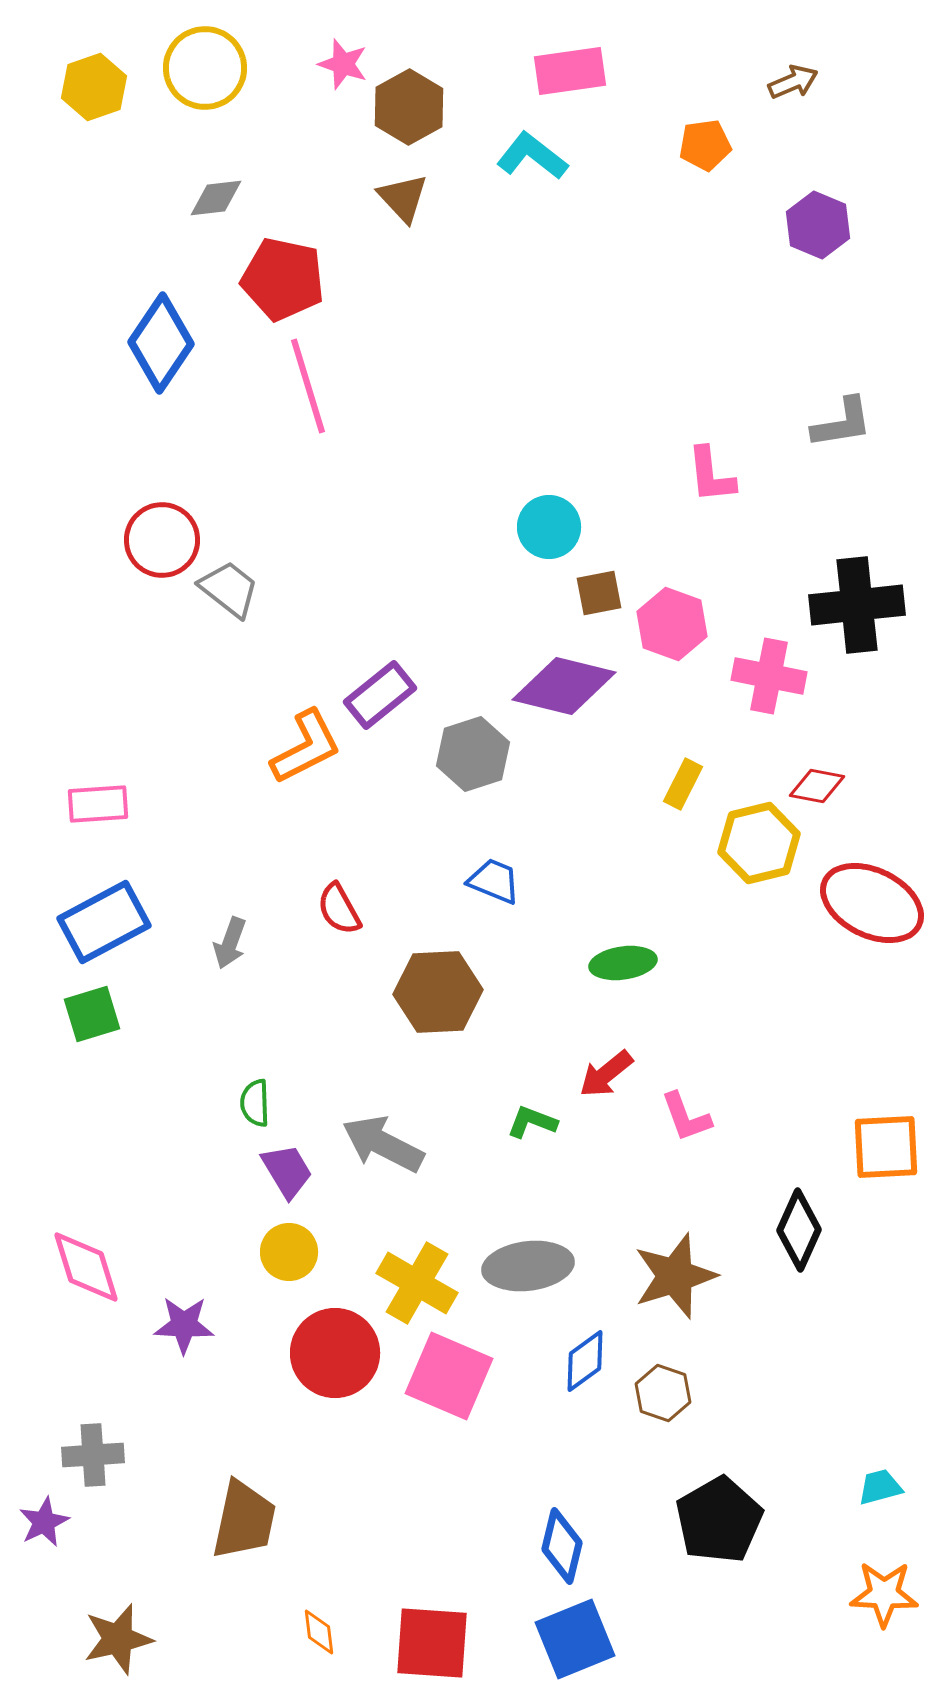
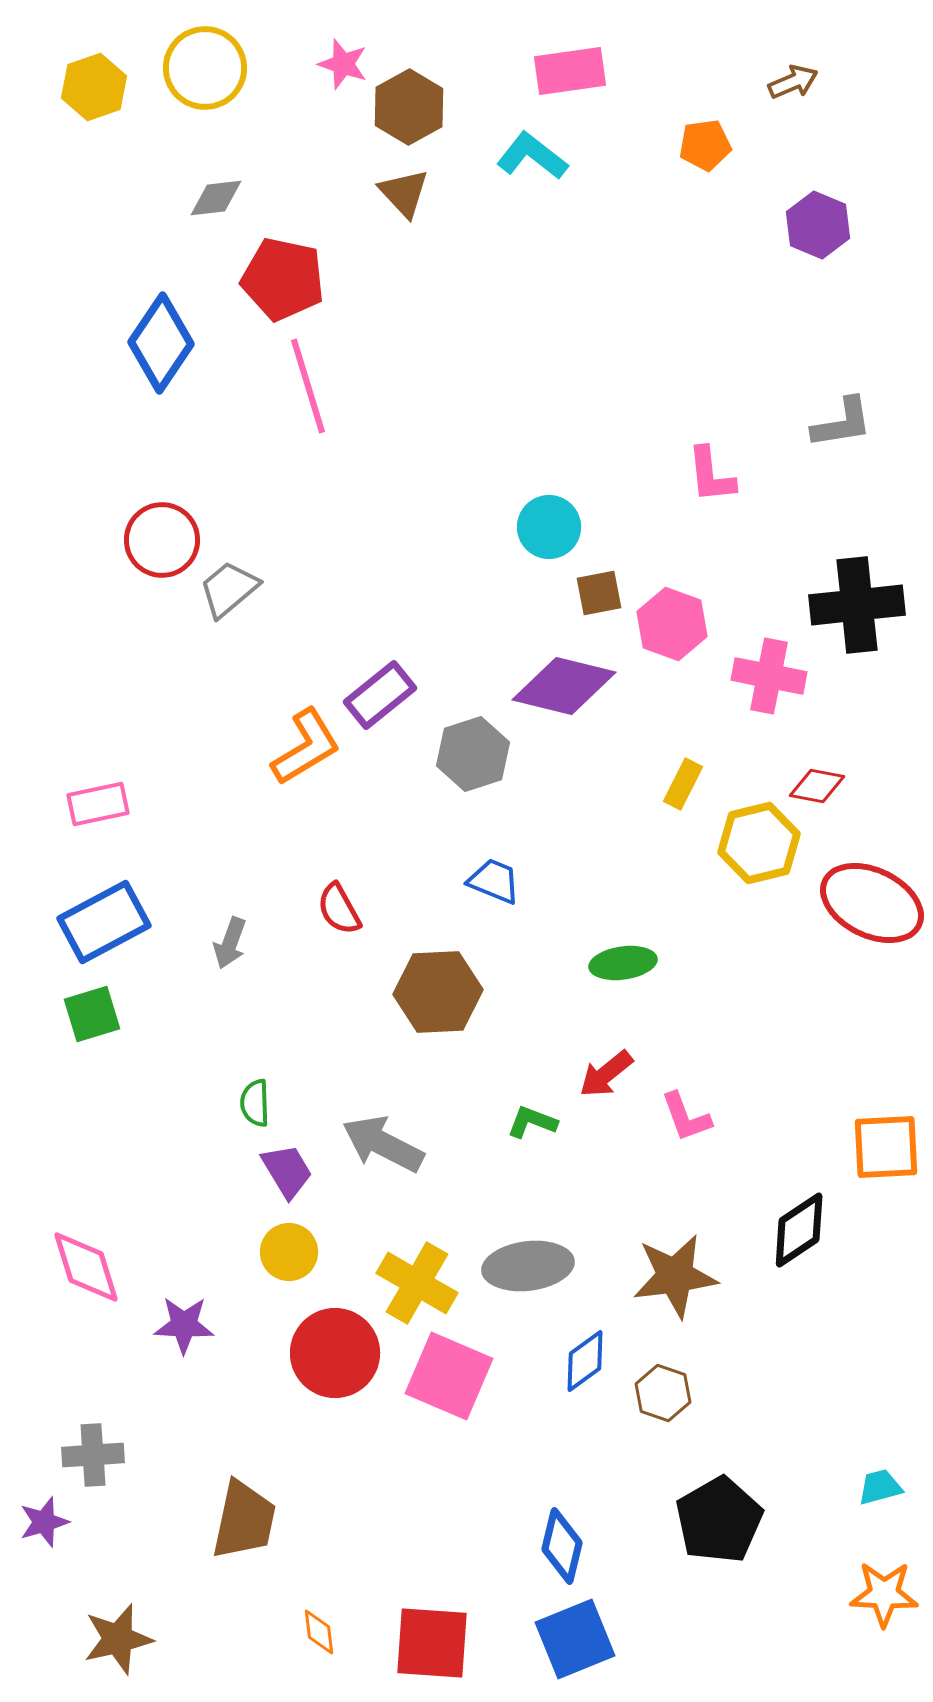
brown triangle at (403, 198): moved 1 px right, 5 px up
gray trapezoid at (229, 589): rotated 78 degrees counterclockwise
orange L-shape at (306, 747): rotated 4 degrees counterclockwise
pink rectangle at (98, 804): rotated 8 degrees counterclockwise
black diamond at (799, 1230): rotated 32 degrees clockwise
brown star at (675, 1276): rotated 10 degrees clockwise
purple star at (44, 1522): rotated 9 degrees clockwise
